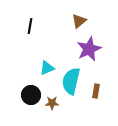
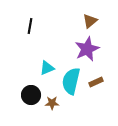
brown triangle: moved 11 px right
purple star: moved 2 px left
brown rectangle: moved 9 px up; rotated 56 degrees clockwise
